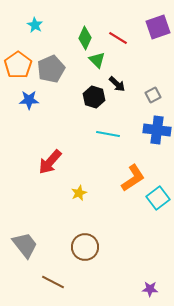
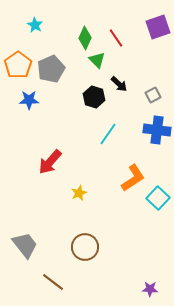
red line: moved 2 px left; rotated 24 degrees clockwise
black arrow: moved 2 px right
cyan line: rotated 65 degrees counterclockwise
cyan square: rotated 10 degrees counterclockwise
brown line: rotated 10 degrees clockwise
